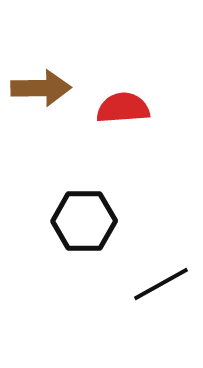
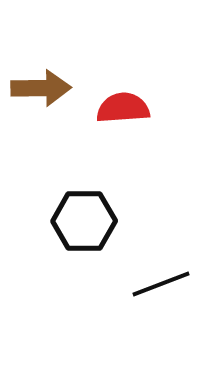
black line: rotated 8 degrees clockwise
